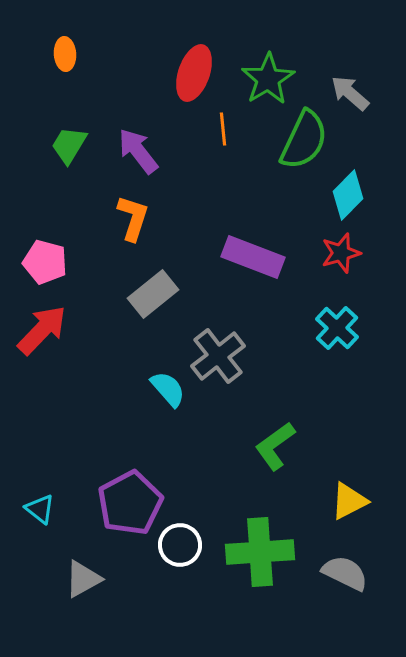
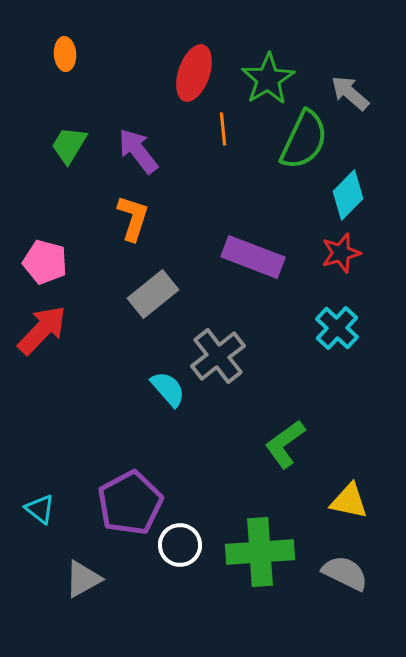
green L-shape: moved 10 px right, 2 px up
yellow triangle: rotated 39 degrees clockwise
